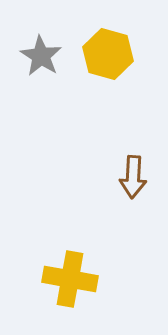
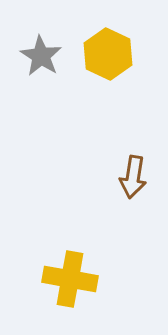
yellow hexagon: rotated 9 degrees clockwise
brown arrow: rotated 6 degrees clockwise
